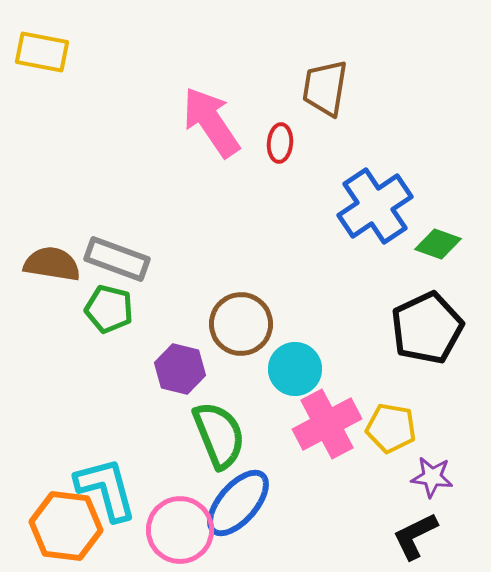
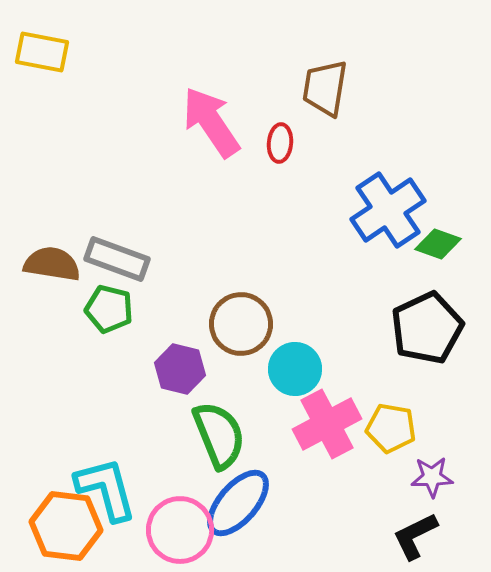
blue cross: moved 13 px right, 4 px down
purple star: rotated 9 degrees counterclockwise
